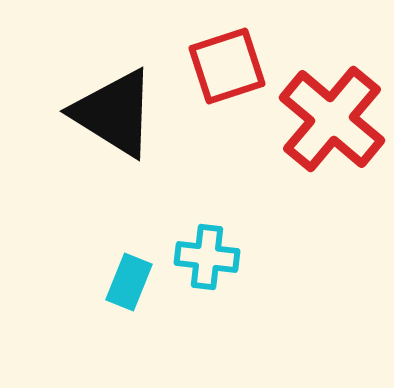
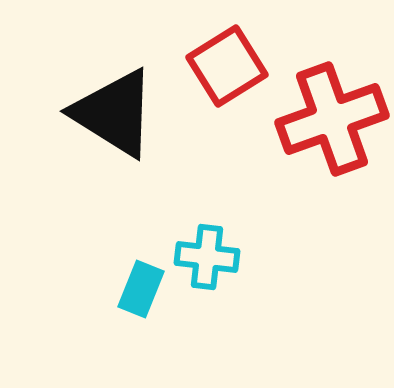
red square: rotated 14 degrees counterclockwise
red cross: rotated 30 degrees clockwise
cyan rectangle: moved 12 px right, 7 px down
